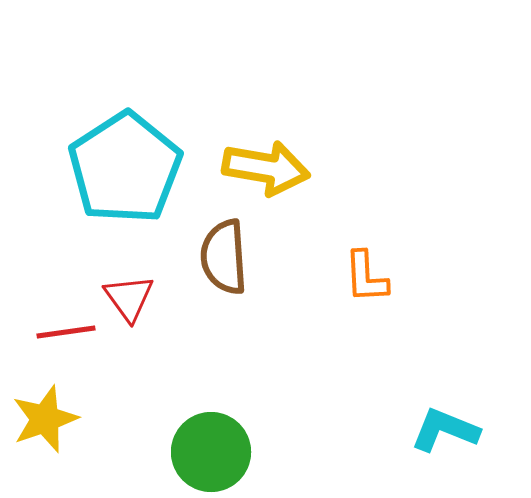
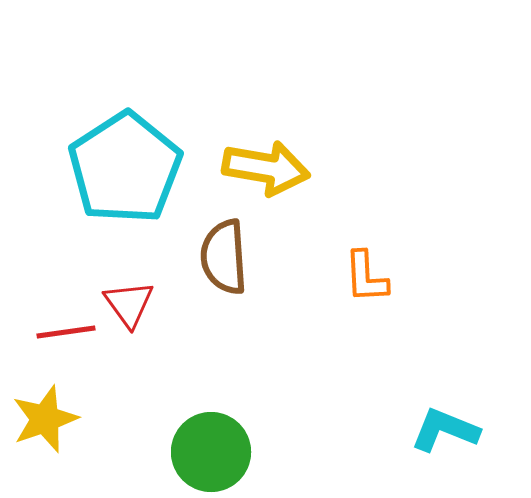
red triangle: moved 6 px down
